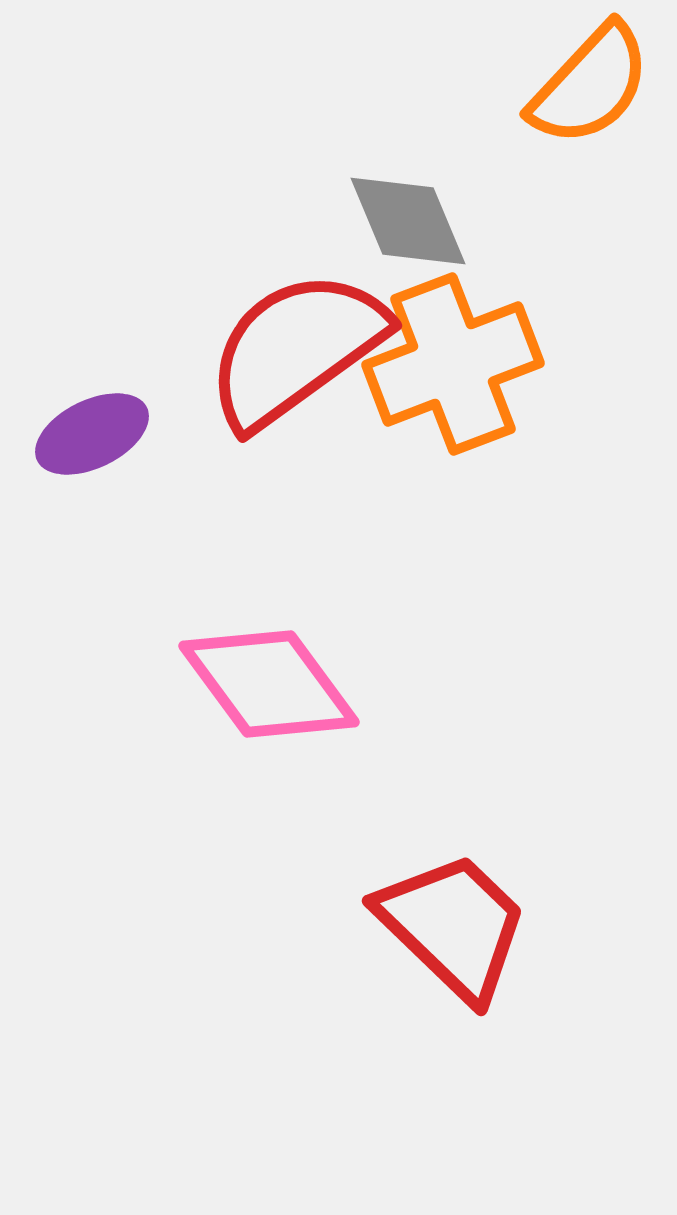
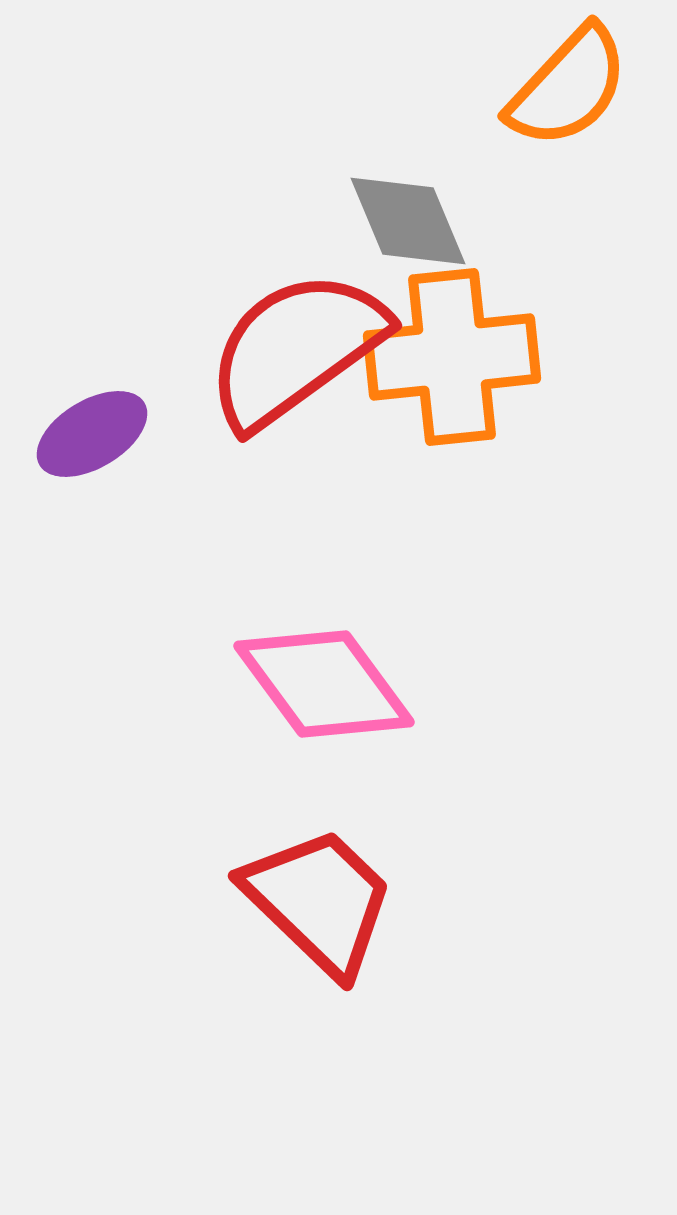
orange semicircle: moved 22 px left, 2 px down
orange cross: moved 1 px left, 7 px up; rotated 15 degrees clockwise
purple ellipse: rotated 5 degrees counterclockwise
pink diamond: moved 55 px right
red trapezoid: moved 134 px left, 25 px up
